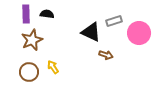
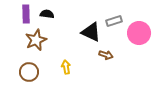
brown star: moved 4 px right
yellow arrow: moved 13 px right; rotated 24 degrees clockwise
